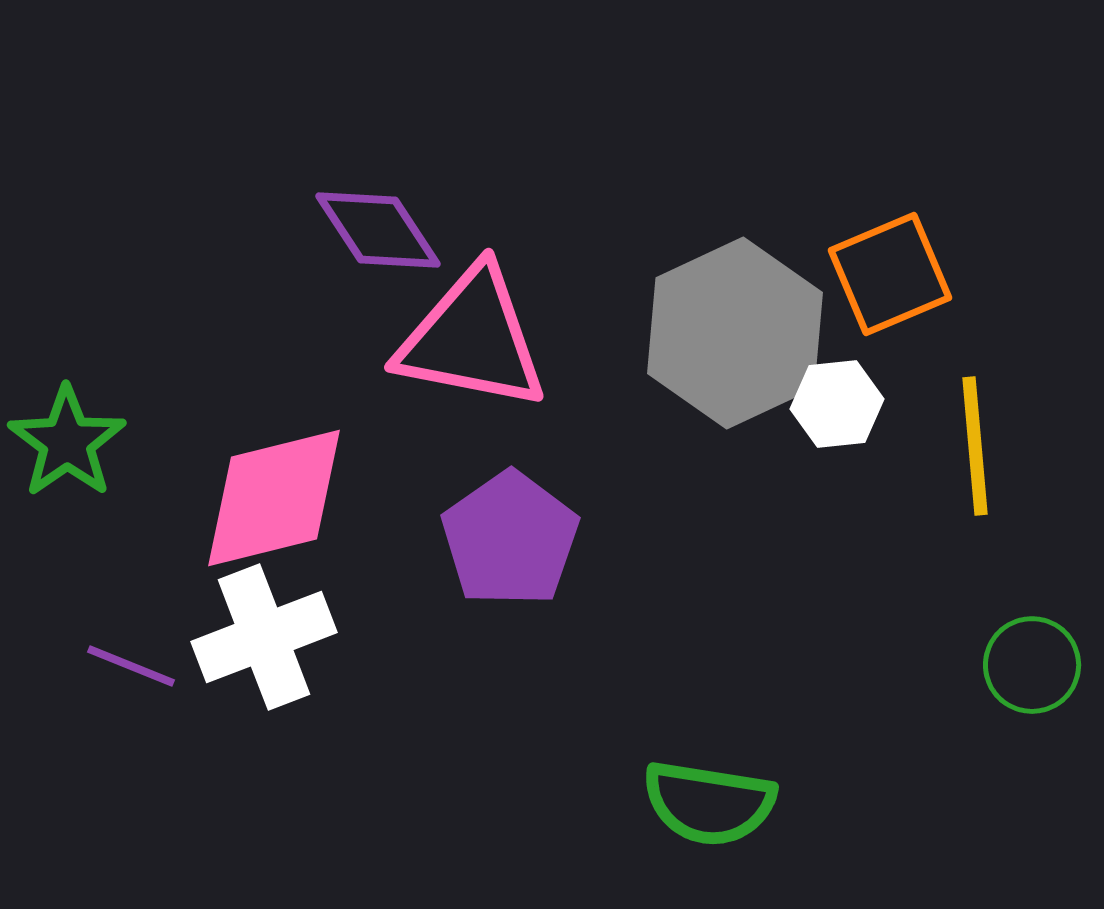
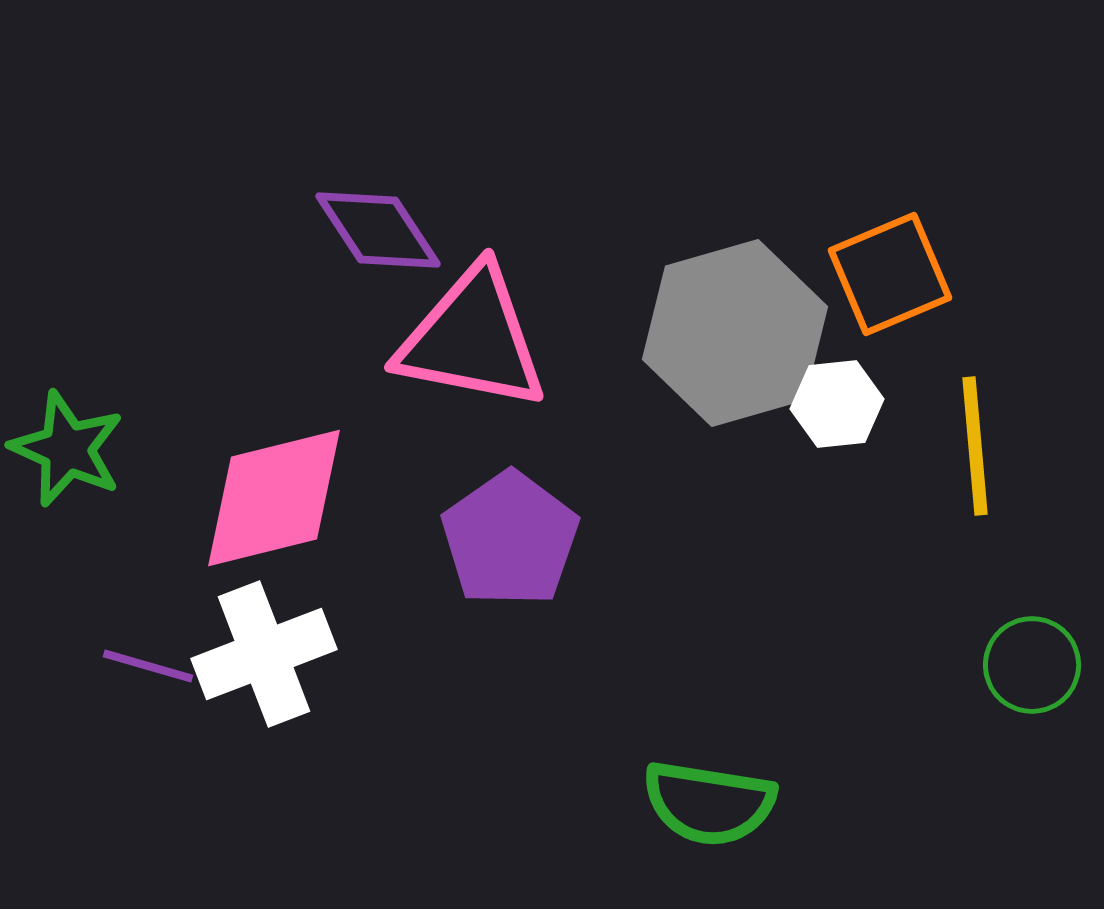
gray hexagon: rotated 9 degrees clockwise
green star: moved 7 px down; rotated 13 degrees counterclockwise
white cross: moved 17 px down
purple line: moved 17 px right; rotated 6 degrees counterclockwise
